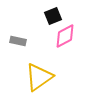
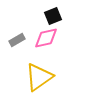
pink diamond: moved 19 px left, 2 px down; rotated 15 degrees clockwise
gray rectangle: moved 1 px left, 1 px up; rotated 42 degrees counterclockwise
